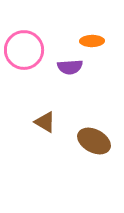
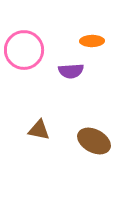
purple semicircle: moved 1 px right, 4 px down
brown triangle: moved 6 px left, 8 px down; rotated 20 degrees counterclockwise
